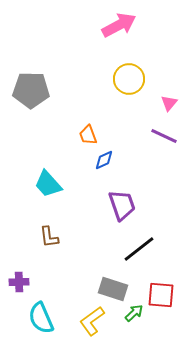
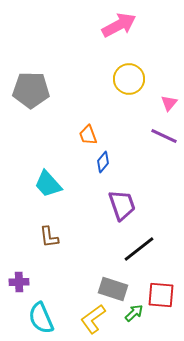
blue diamond: moved 1 px left, 2 px down; rotated 25 degrees counterclockwise
yellow L-shape: moved 1 px right, 2 px up
